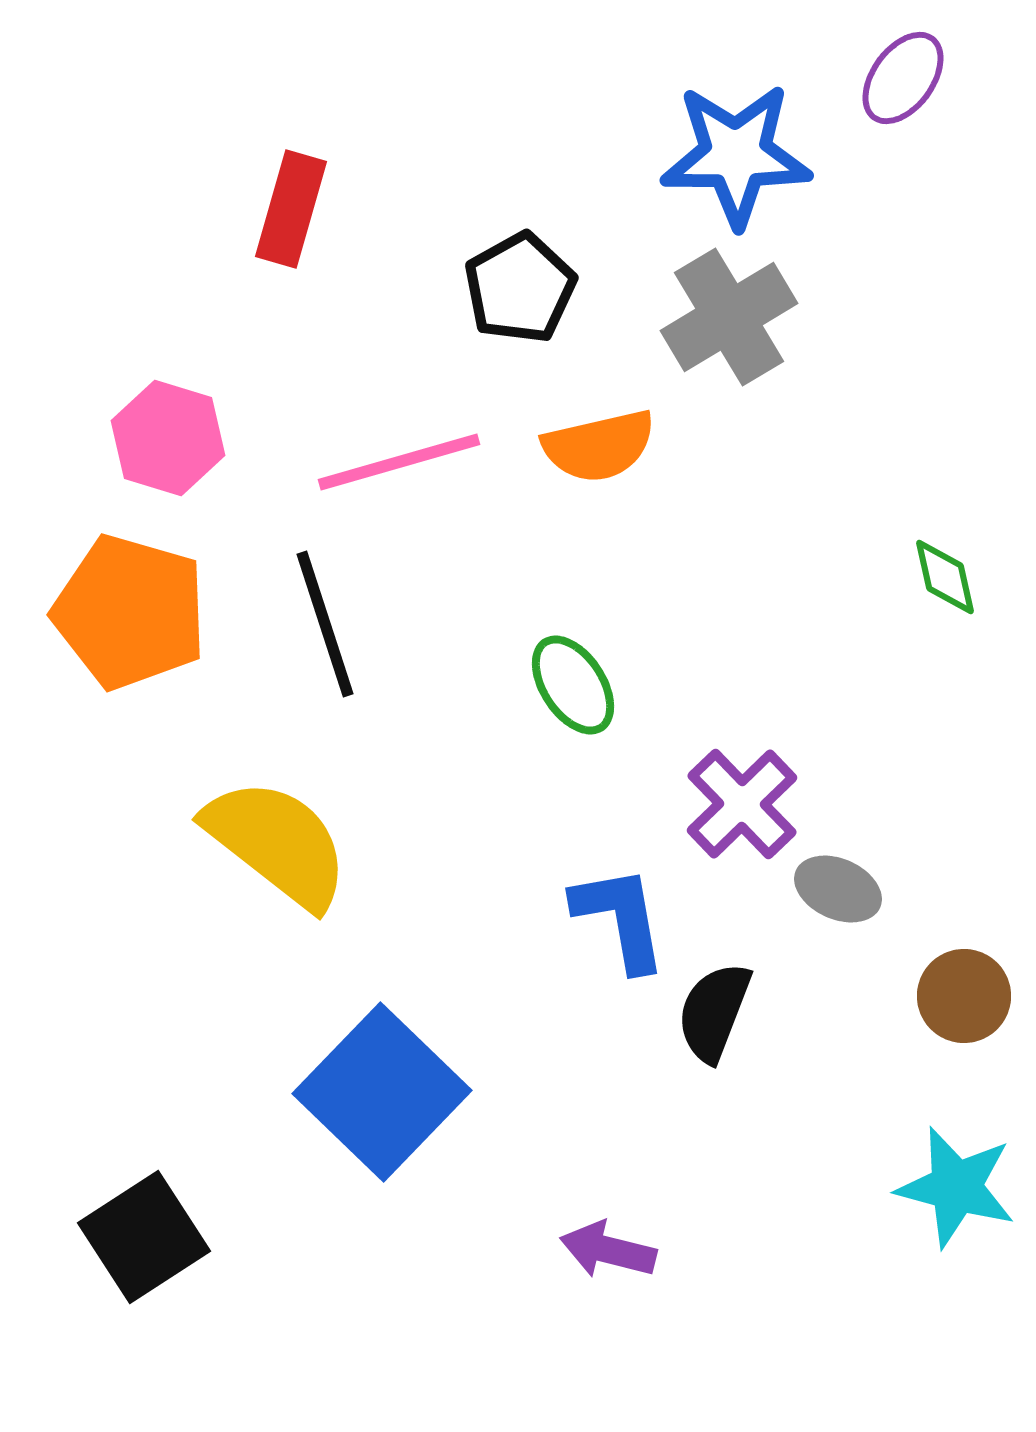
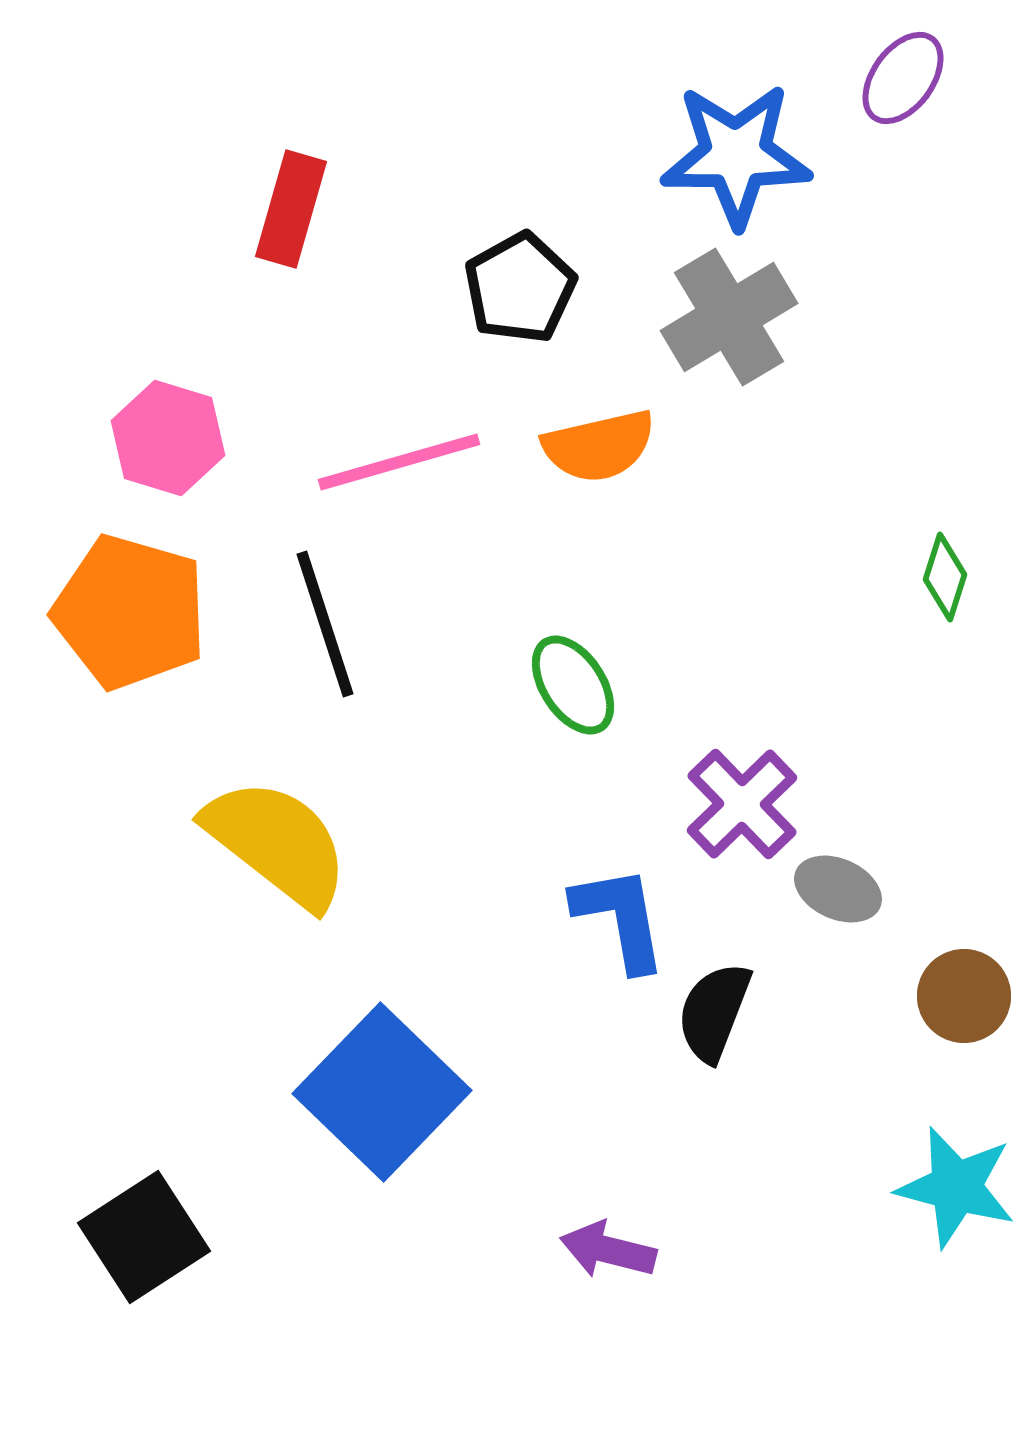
green diamond: rotated 30 degrees clockwise
